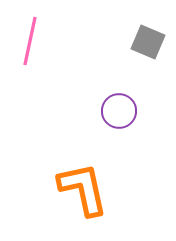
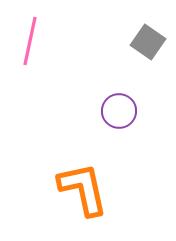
gray square: rotated 12 degrees clockwise
